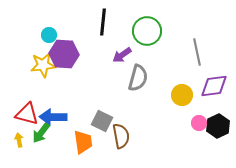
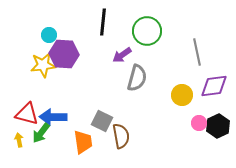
gray semicircle: moved 1 px left
